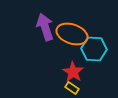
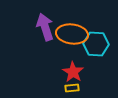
orange ellipse: rotated 12 degrees counterclockwise
cyan hexagon: moved 2 px right, 5 px up
yellow rectangle: rotated 40 degrees counterclockwise
